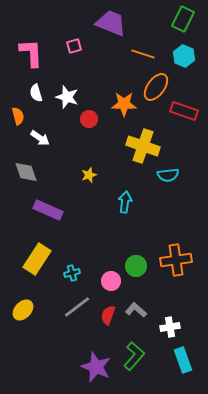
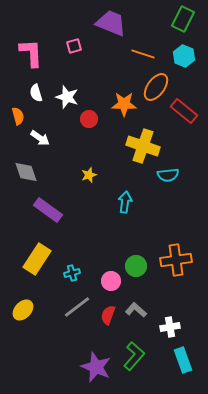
red rectangle: rotated 20 degrees clockwise
purple rectangle: rotated 12 degrees clockwise
